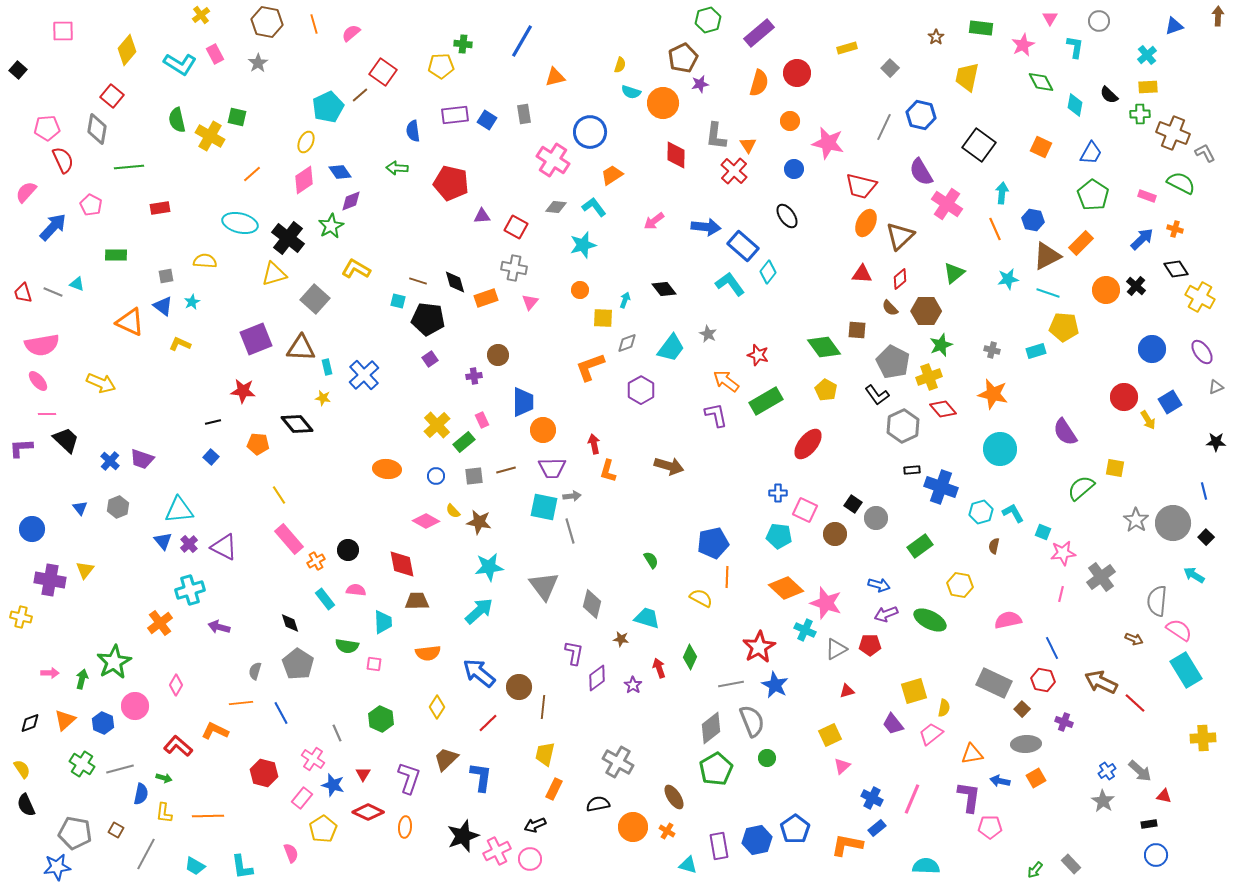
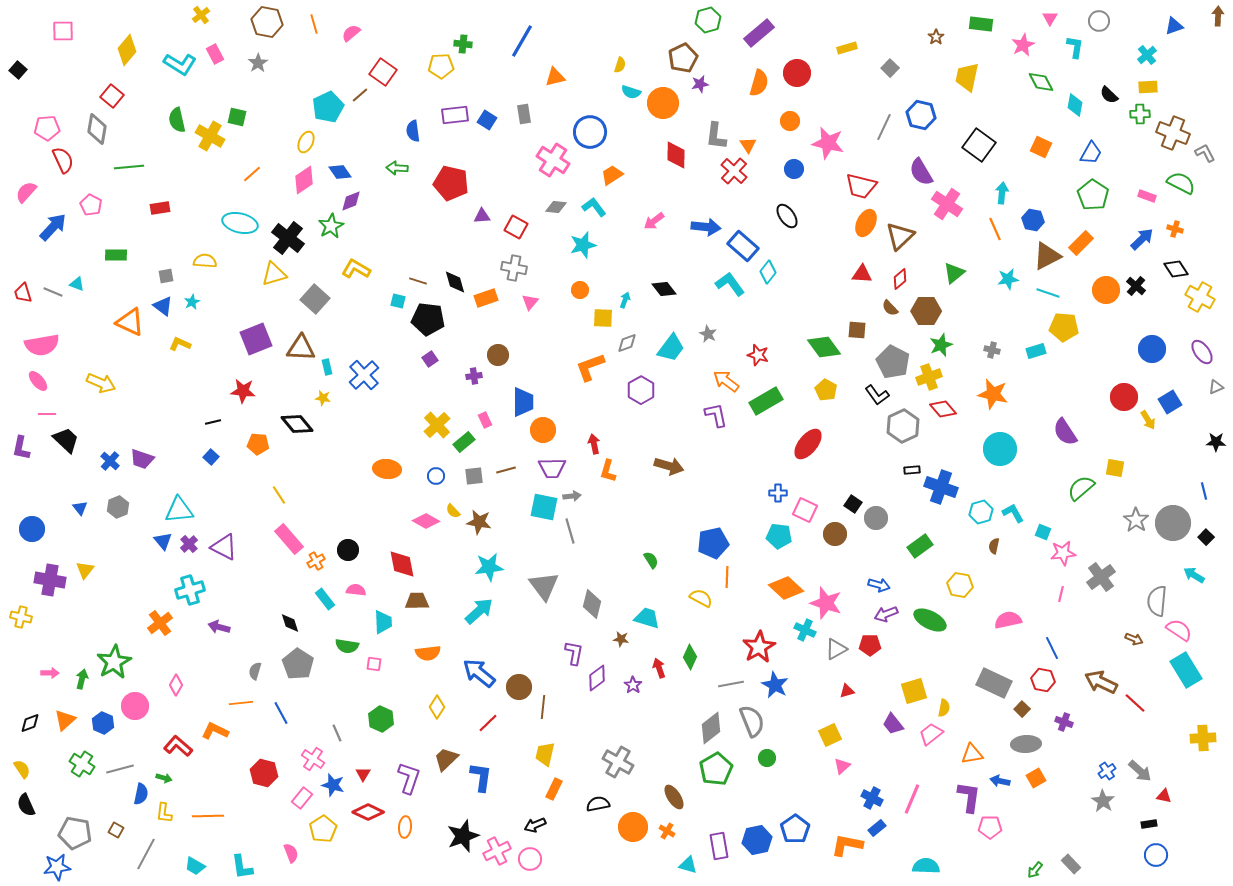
green rectangle at (981, 28): moved 4 px up
pink rectangle at (482, 420): moved 3 px right
purple L-shape at (21, 448): rotated 75 degrees counterclockwise
